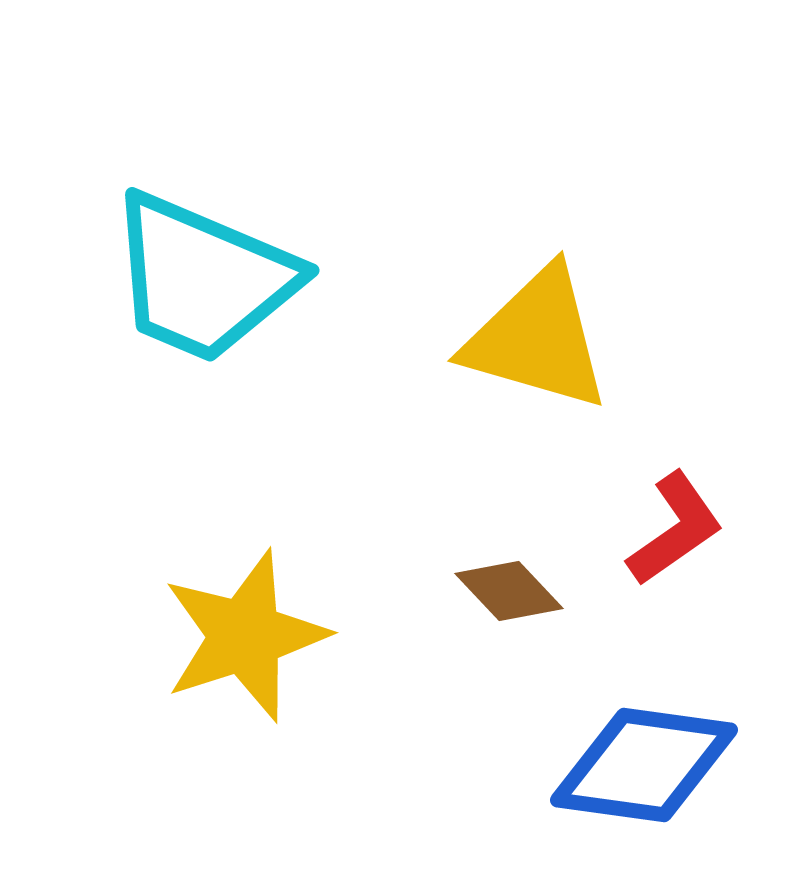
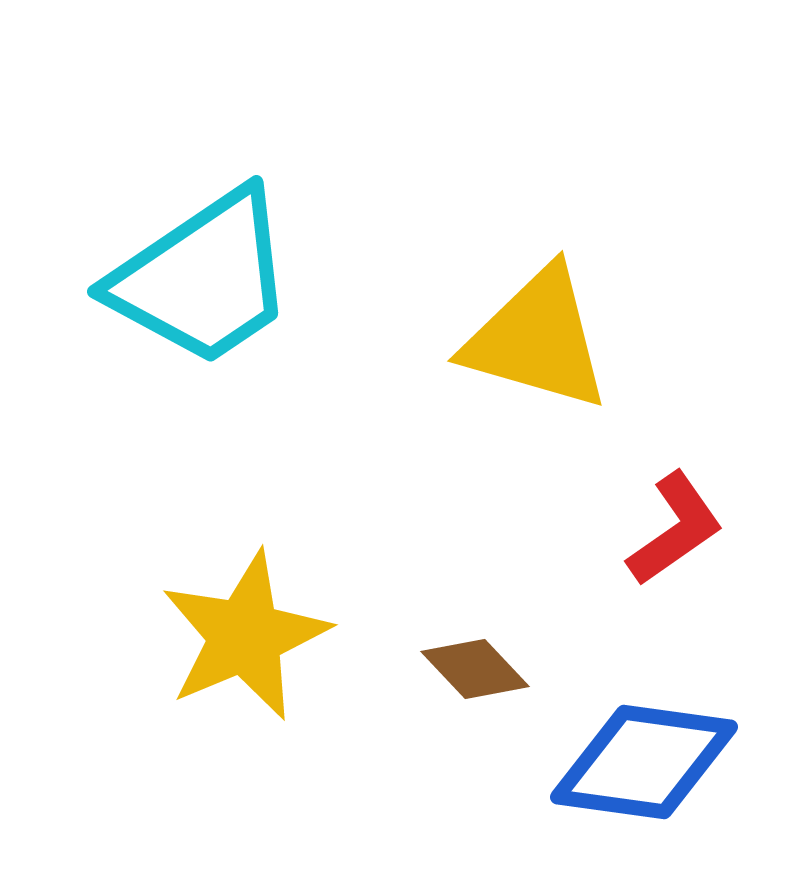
cyan trapezoid: rotated 57 degrees counterclockwise
brown diamond: moved 34 px left, 78 px down
yellow star: rotated 5 degrees counterclockwise
blue diamond: moved 3 px up
